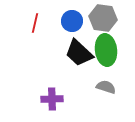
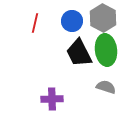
gray hexagon: rotated 20 degrees clockwise
black trapezoid: rotated 20 degrees clockwise
